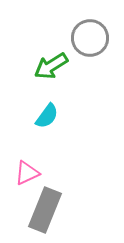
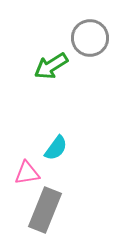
cyan semicircle: moved 9 px right, 32 px down
pink triangle: rotated 16 degrees clockwise
